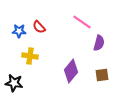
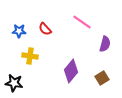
red semicircle: moved 6 px right, 2 px down
purple semicircle: moved 6 px right, 1 px down
brown square: moved 3 px down; rotated 24 degrees counterclockwise
